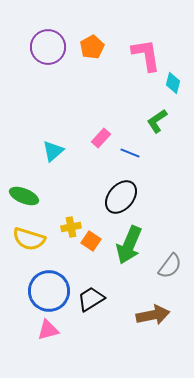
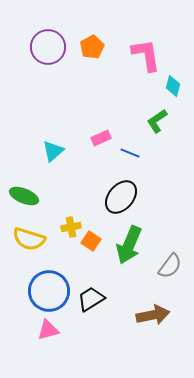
cyan diamond: moved 3 px down
pink rectangle: rotated 24 degrees clockwise
